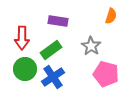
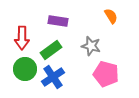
orange semicircle: rotated 49 degrees counterclockwise
gray star: rotated 18 degrees counterclockwise
